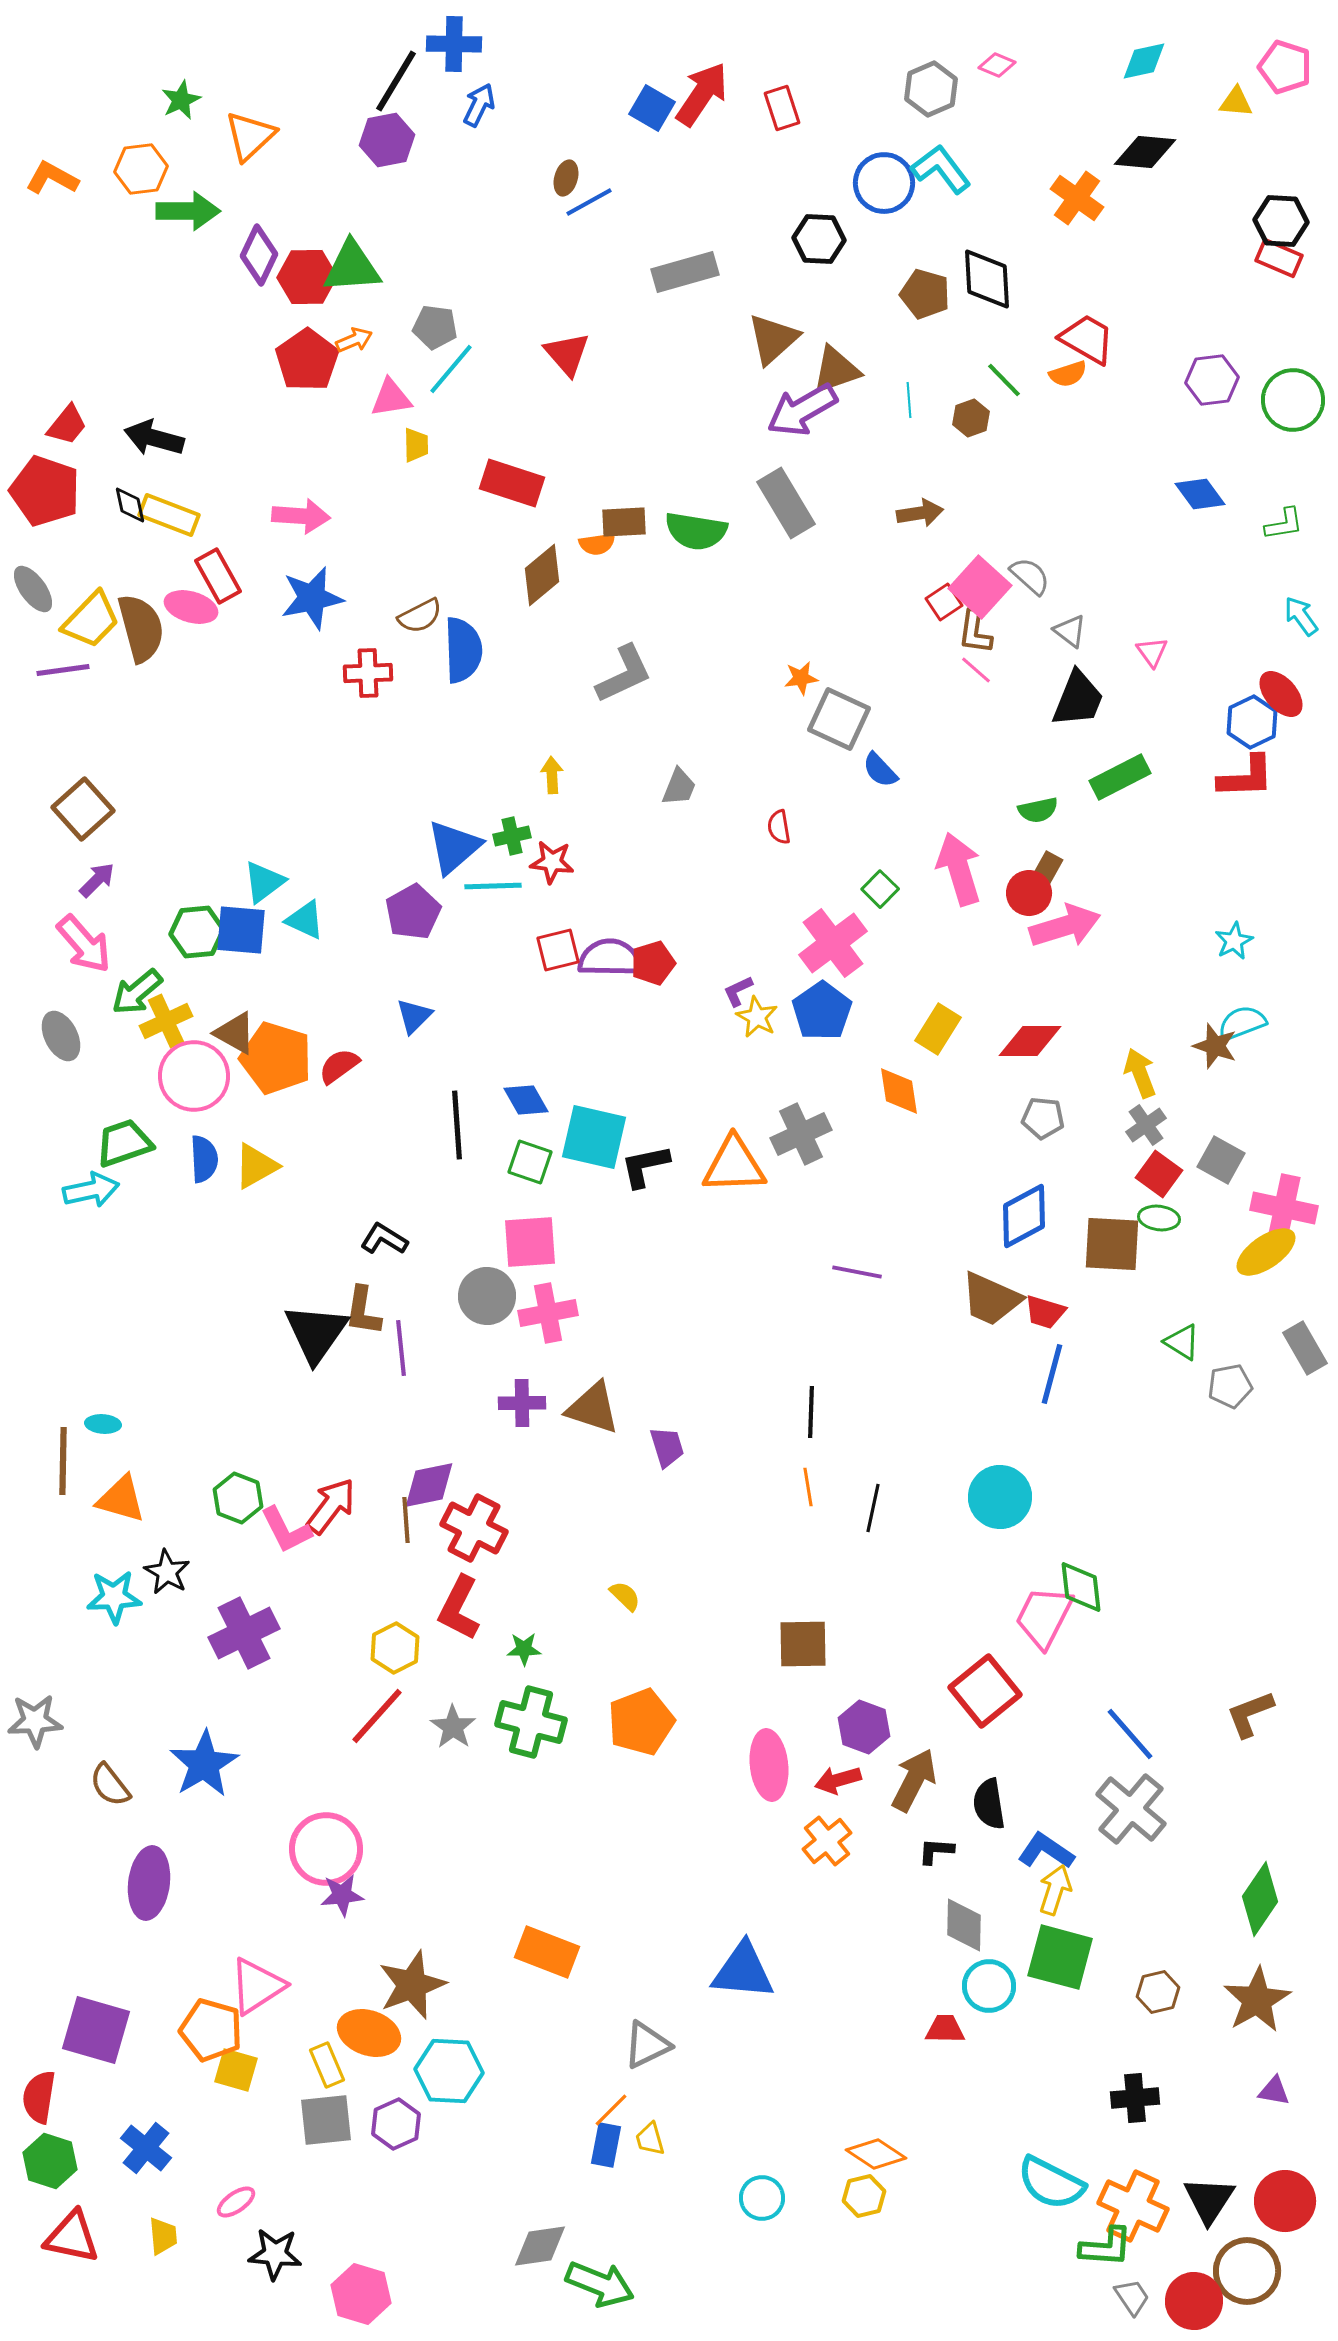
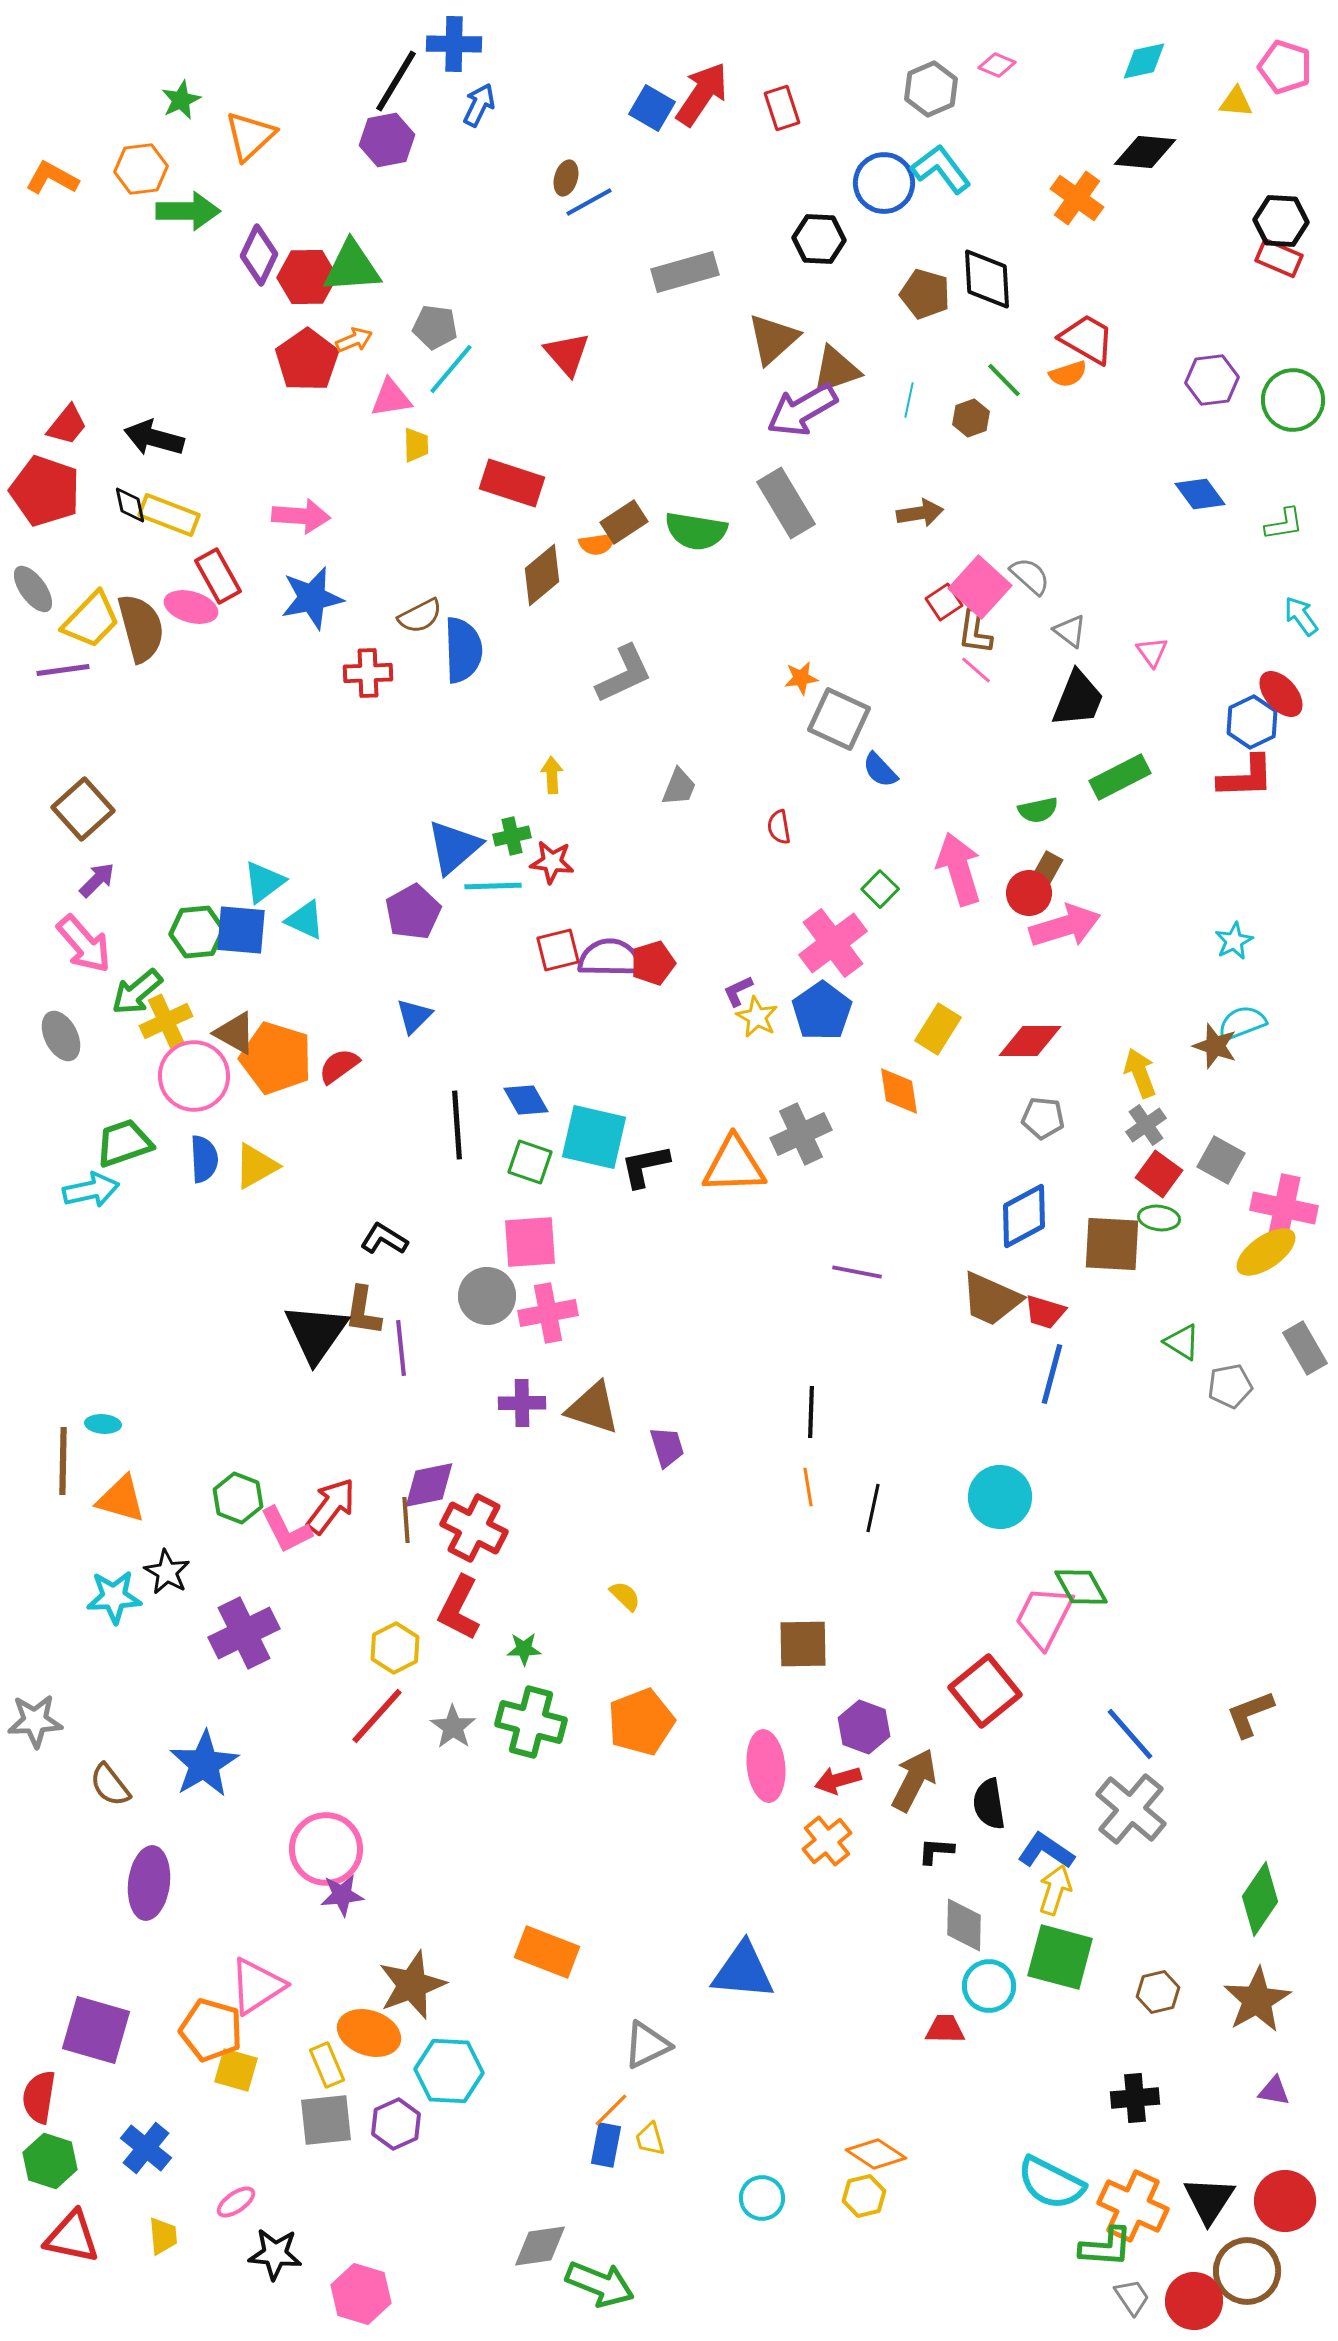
cyan line at (909, 400): rotated 16 degrees clockwise
brown rectangle at (624, 522): rotated 30 degrees counterclockwise
green diamond at (1081, 1587): rotated 22 degrees counterclockwise
pink ellipse at (769, 1765): moved 3 px left, 1 px down
